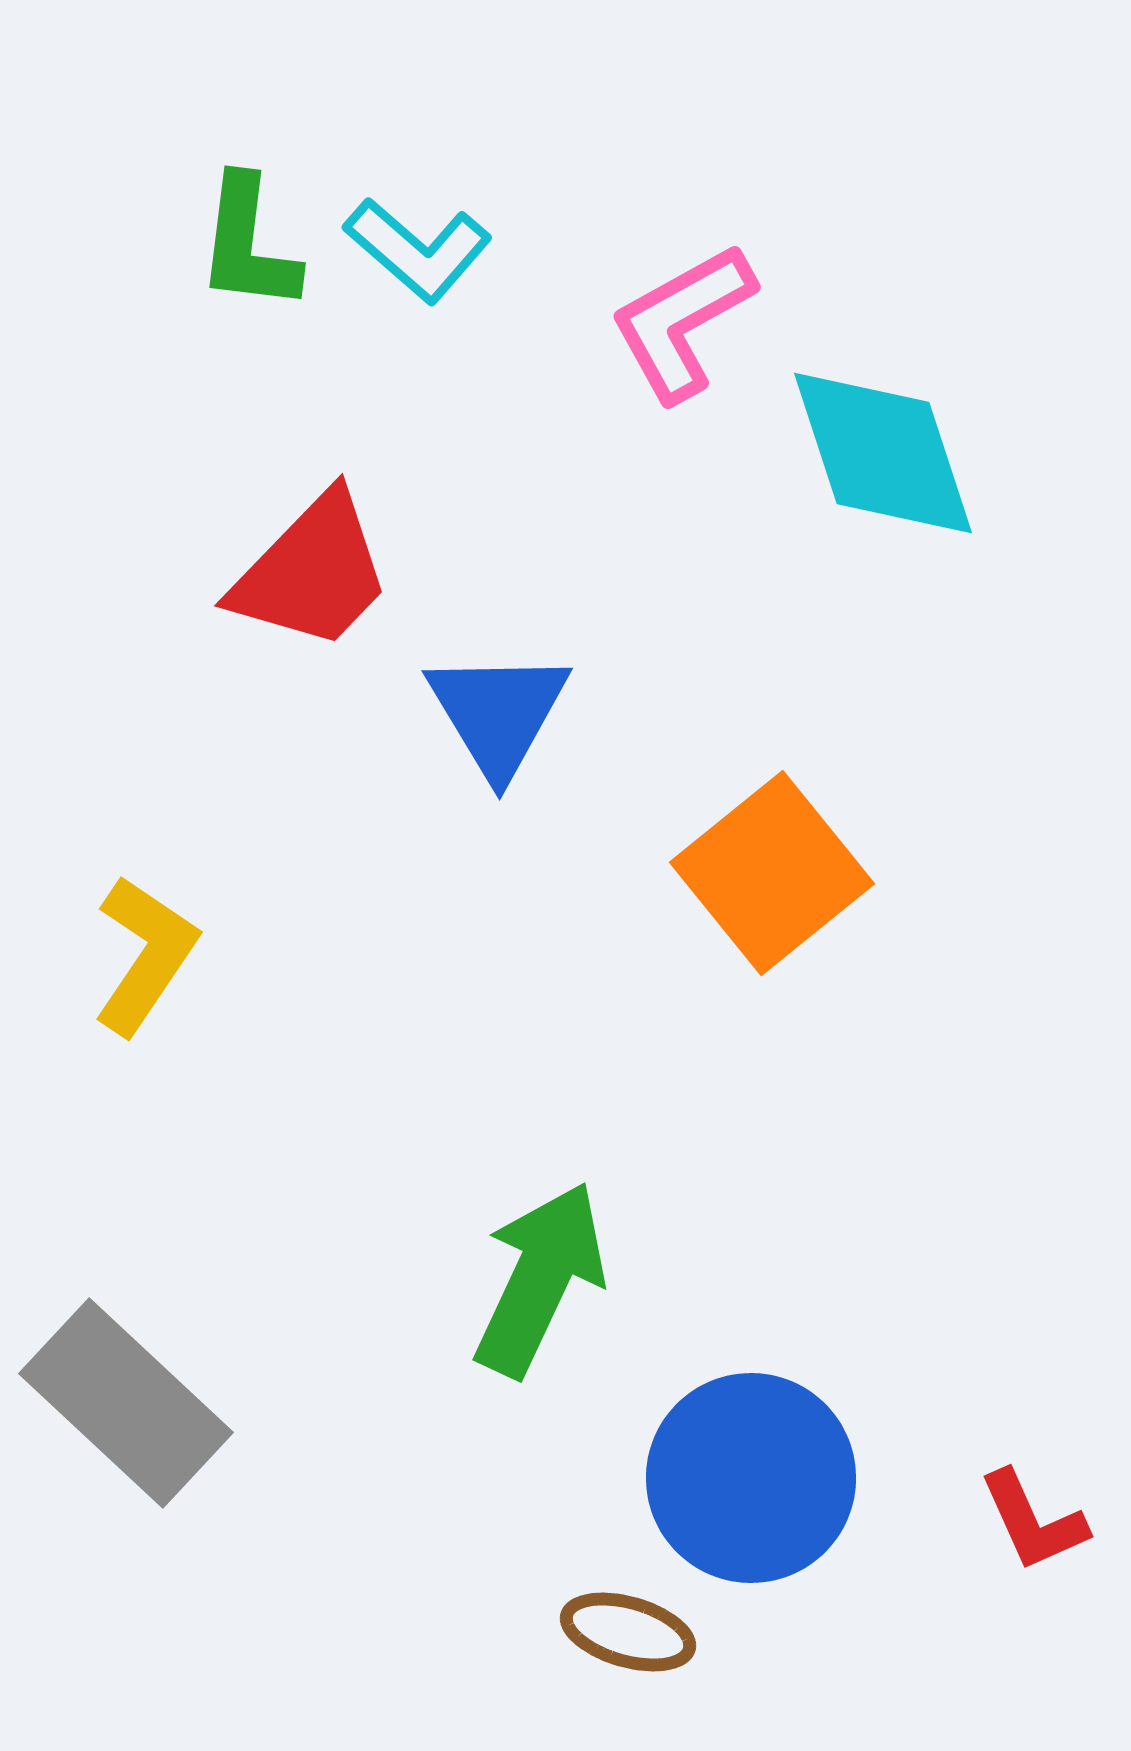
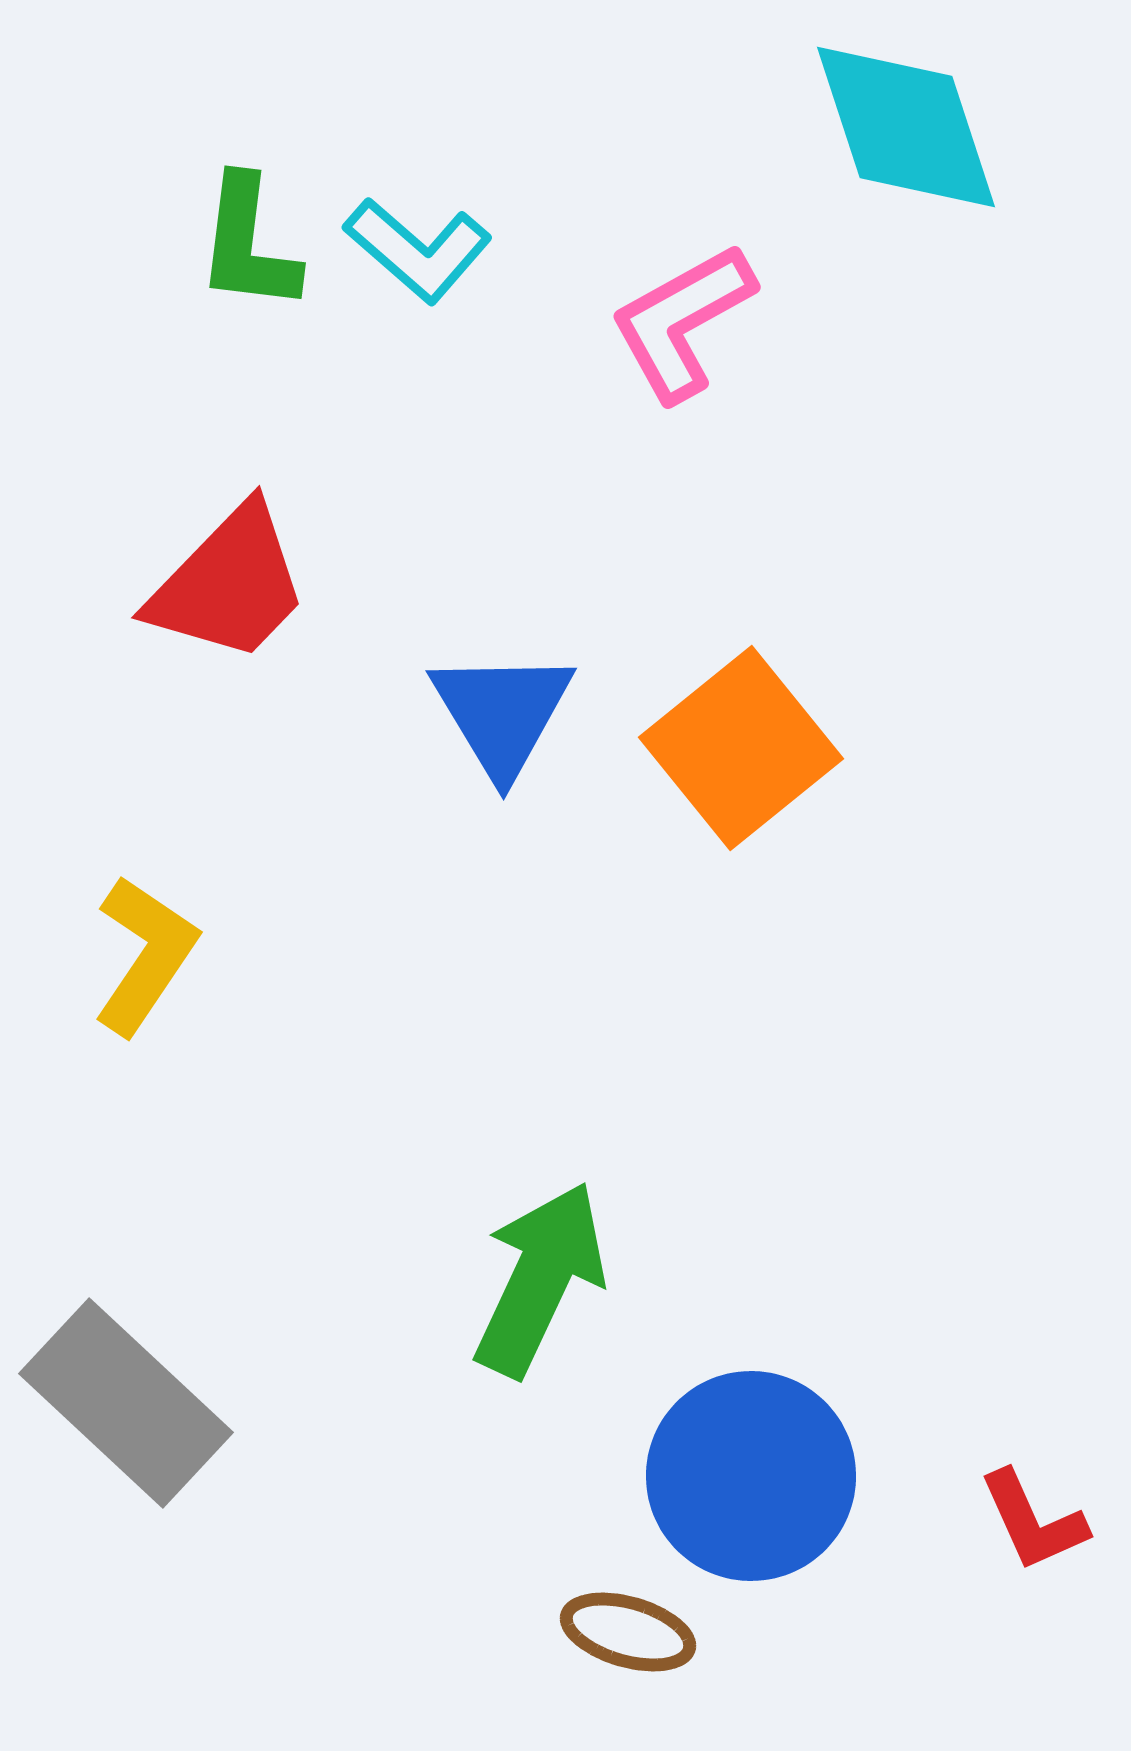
cyan diamond: moved 23 px right, 326 px up
red trapezoid: moved 83 px left, 12 px down
blue triangle: moved 4 px right
orange square: moved 31 px left, 125 px up
blue circle: moved 2 px up
